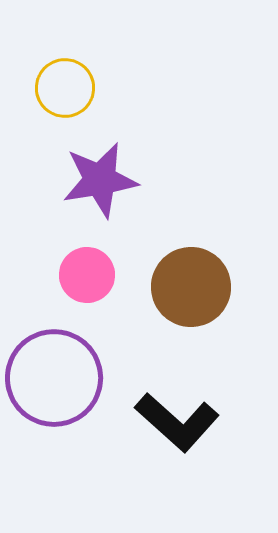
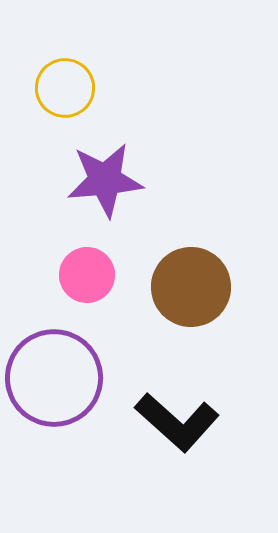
purple star: moved 5 px right; rotated 4 degrees clockwise
